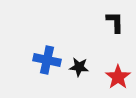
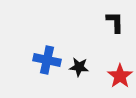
red star: moved 2 px right, 1 px up
